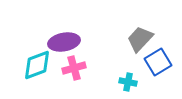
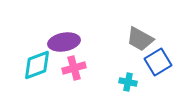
gray trapezoid: rotated 104 degrees counterclockwise
